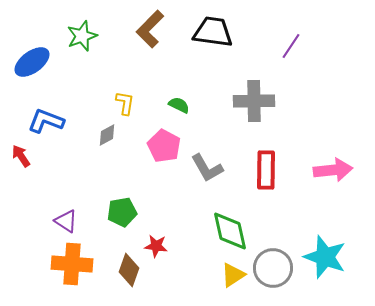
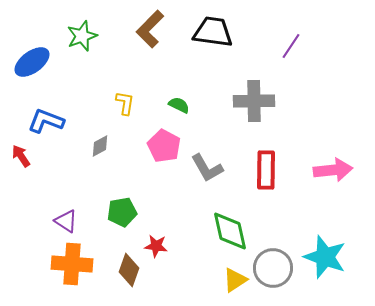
gray diamond: moved 7 px left, 11 px down
yellow triangle: moved 2 px right, 5 px down
